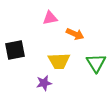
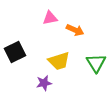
orange arrow: moved 4 px up
black square: moved 2 px down; rotated 15 degrees counterclockwise
yellow trapezoid: rotated 15 degrees counterclockwise
